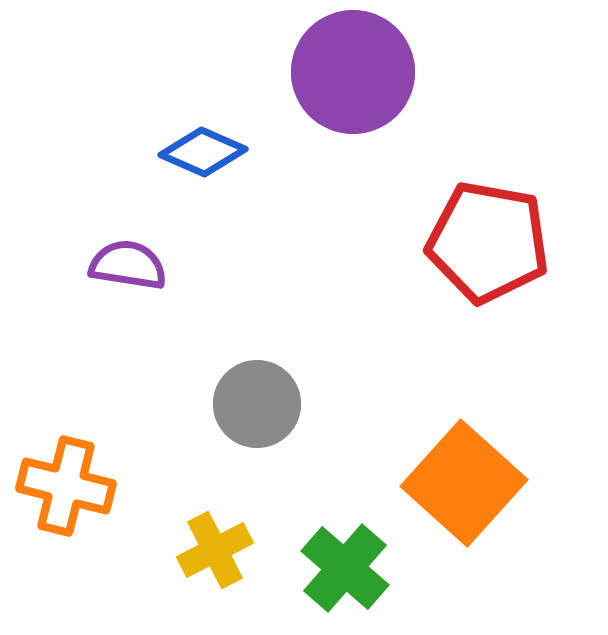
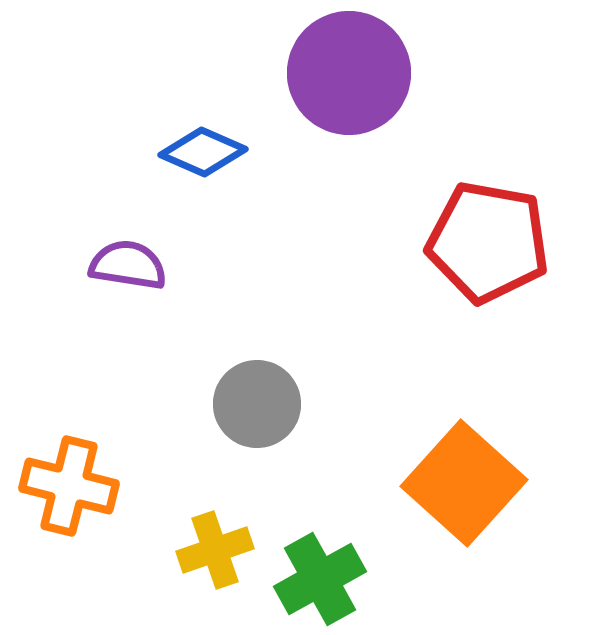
purple circle: moved 4 px left, 1 px down
orange cross: moved 3 px right
yellow cross: rotated 8 degrees clockwise
green cross: moved 25 px left, 11 px down; rotated 20 degrees clockwise
